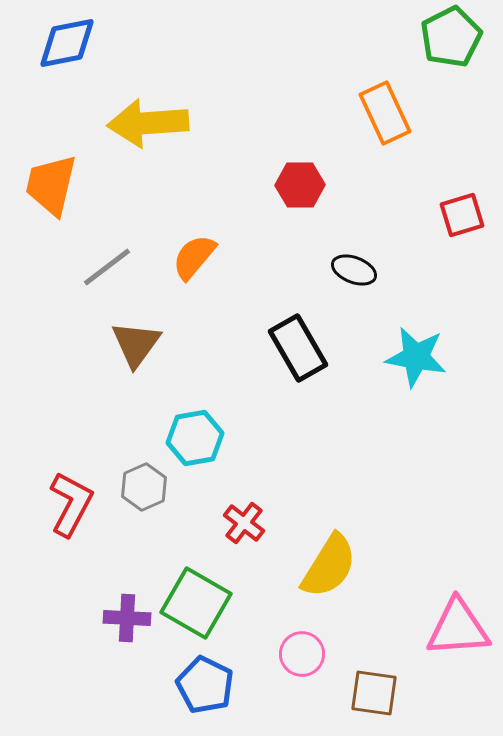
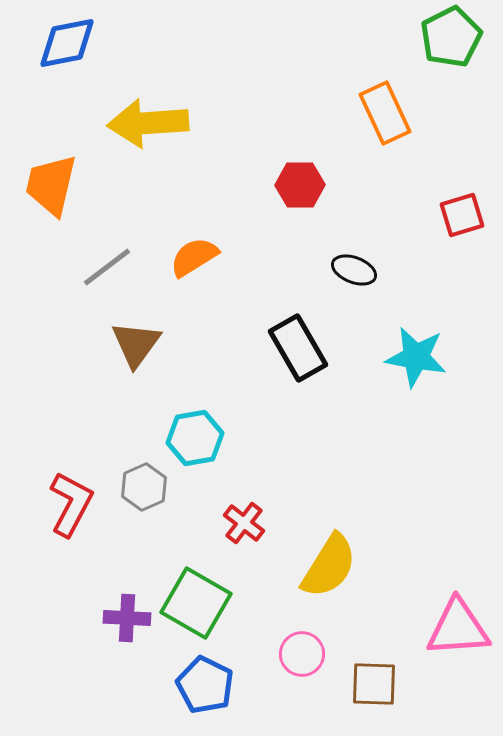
orange semicircle: rotated 18 degrees clockwise
brown square: moved 9 px up; rotated 6 degrees counterclockwise
